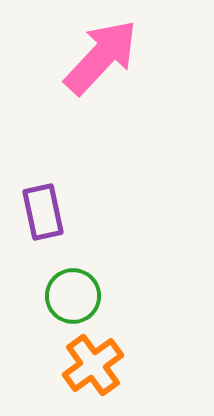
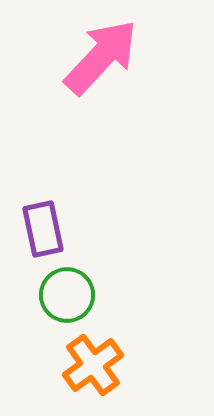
purple rectangle: moved 17 px down
green circle: moved 6 px left, 1 px up
